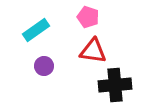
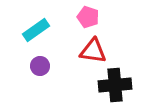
purple circle: moved 4 px left
